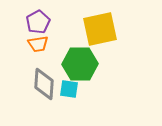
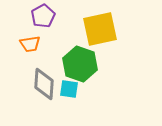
purple pentagon: moved 5 px right, 6 px up
orange trapezoid: moved 8 px left
green hexagon: rotated 20 degrees clockwise
